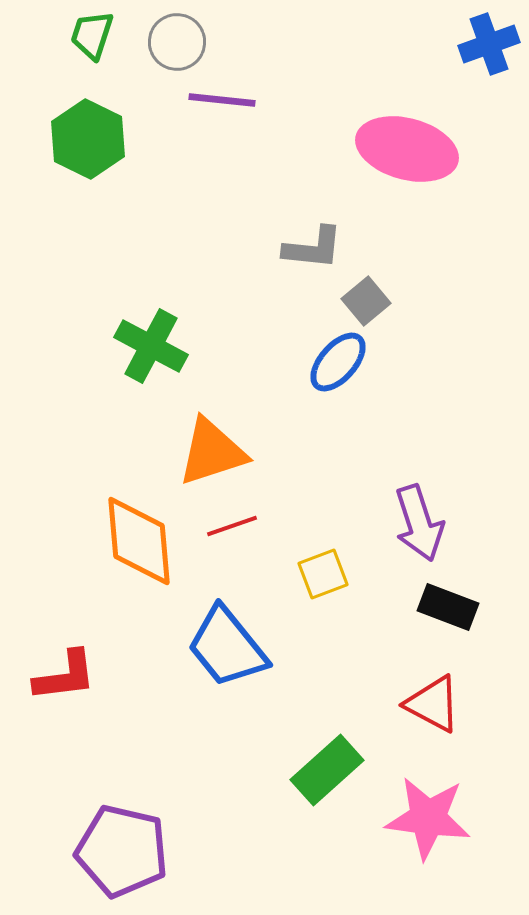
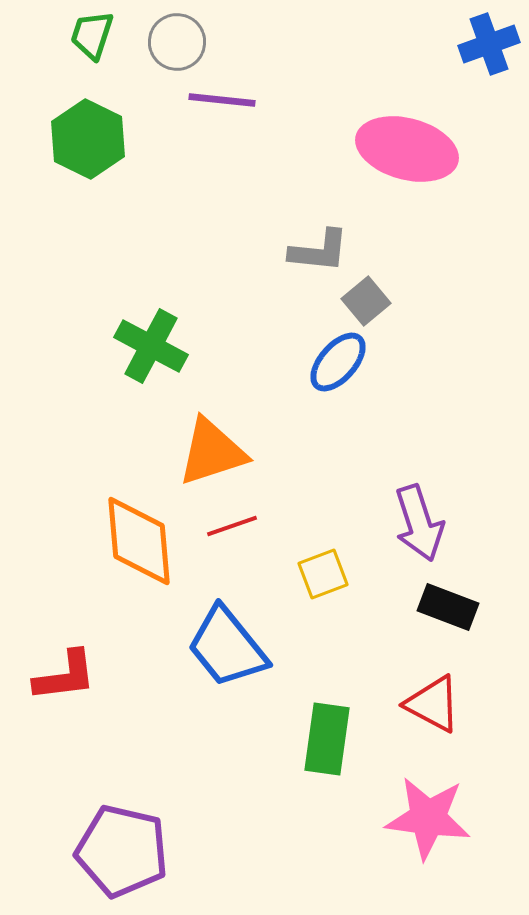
gray L-shape: moved 6 px right, 3 px down
green rectangle: moved 31 px up; rotated 40 degrees counterclockwise
